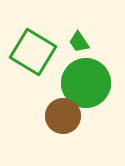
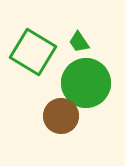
brown circle: moved 2 px left
